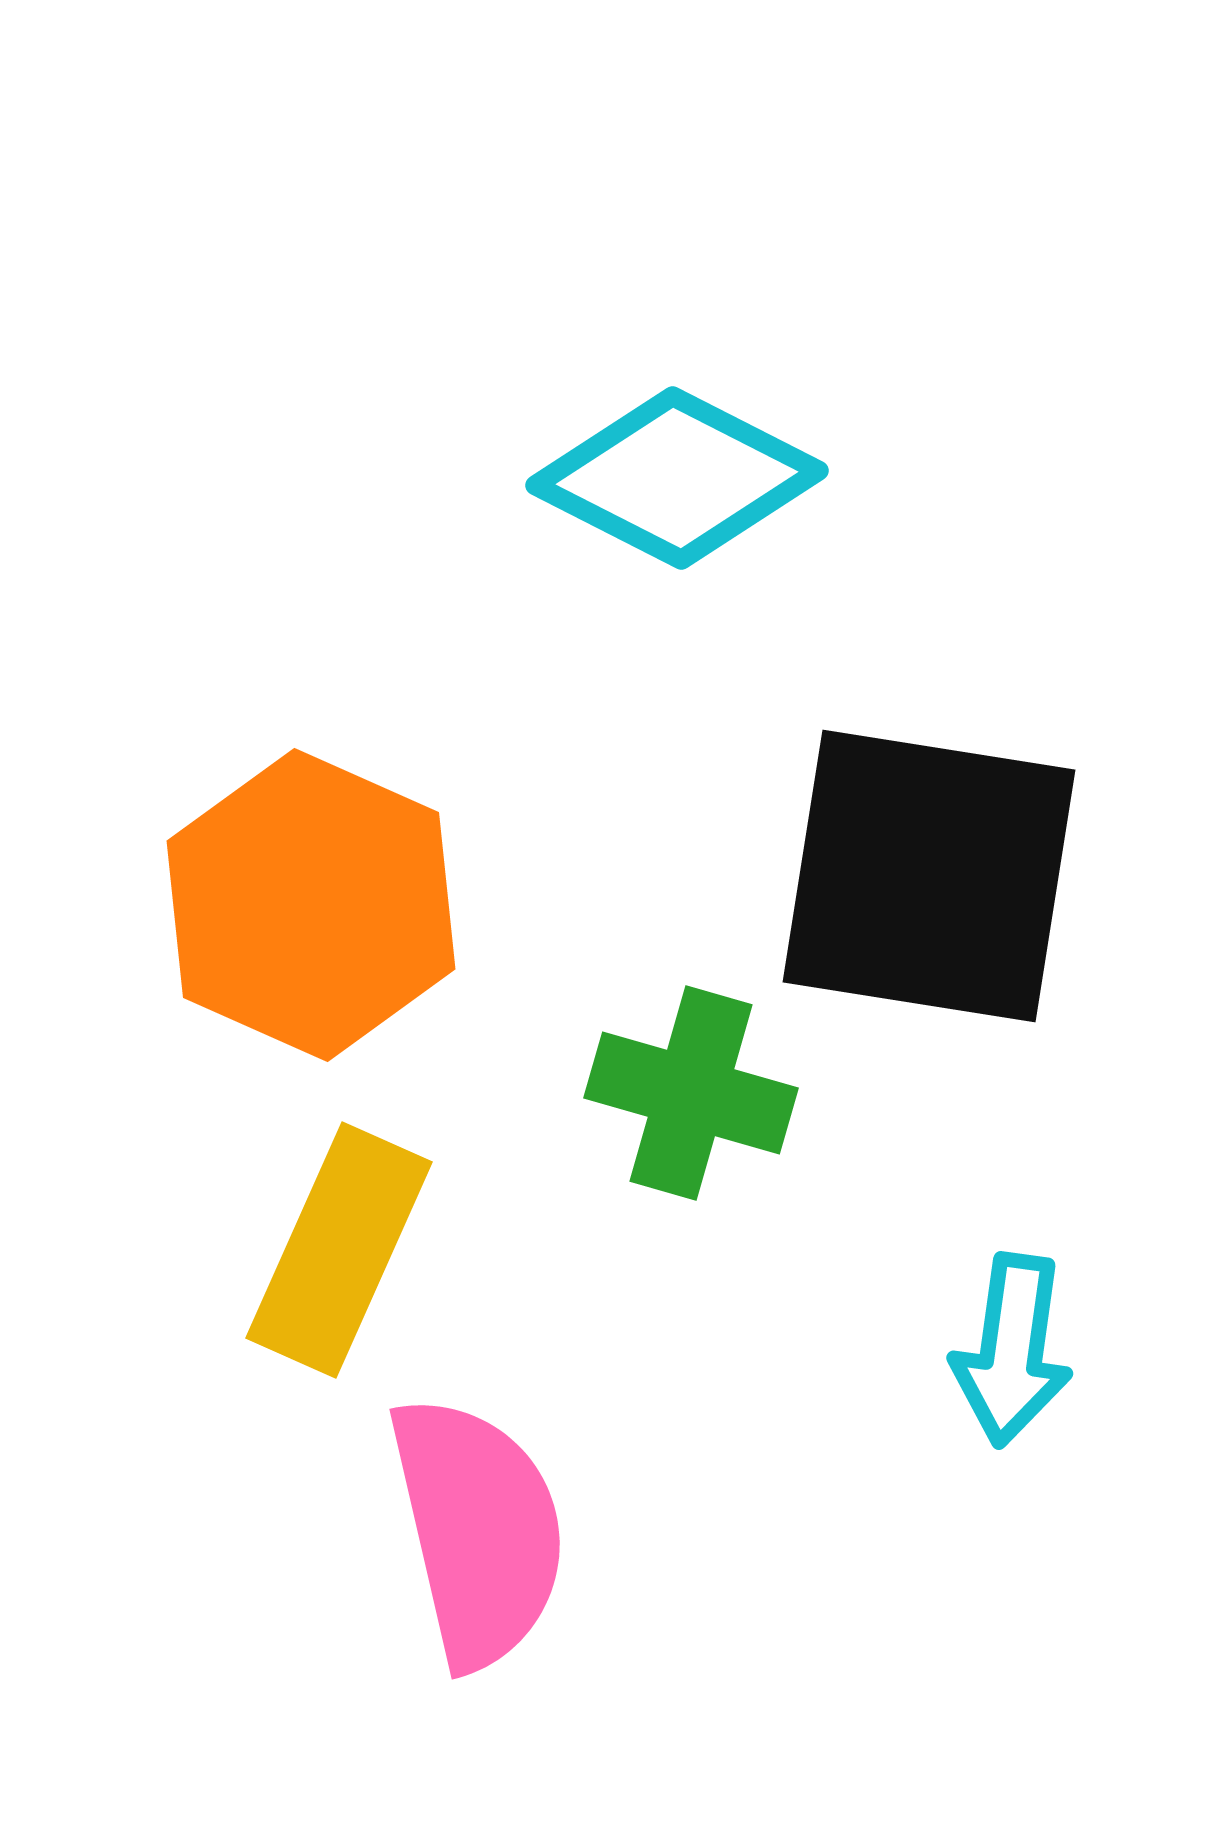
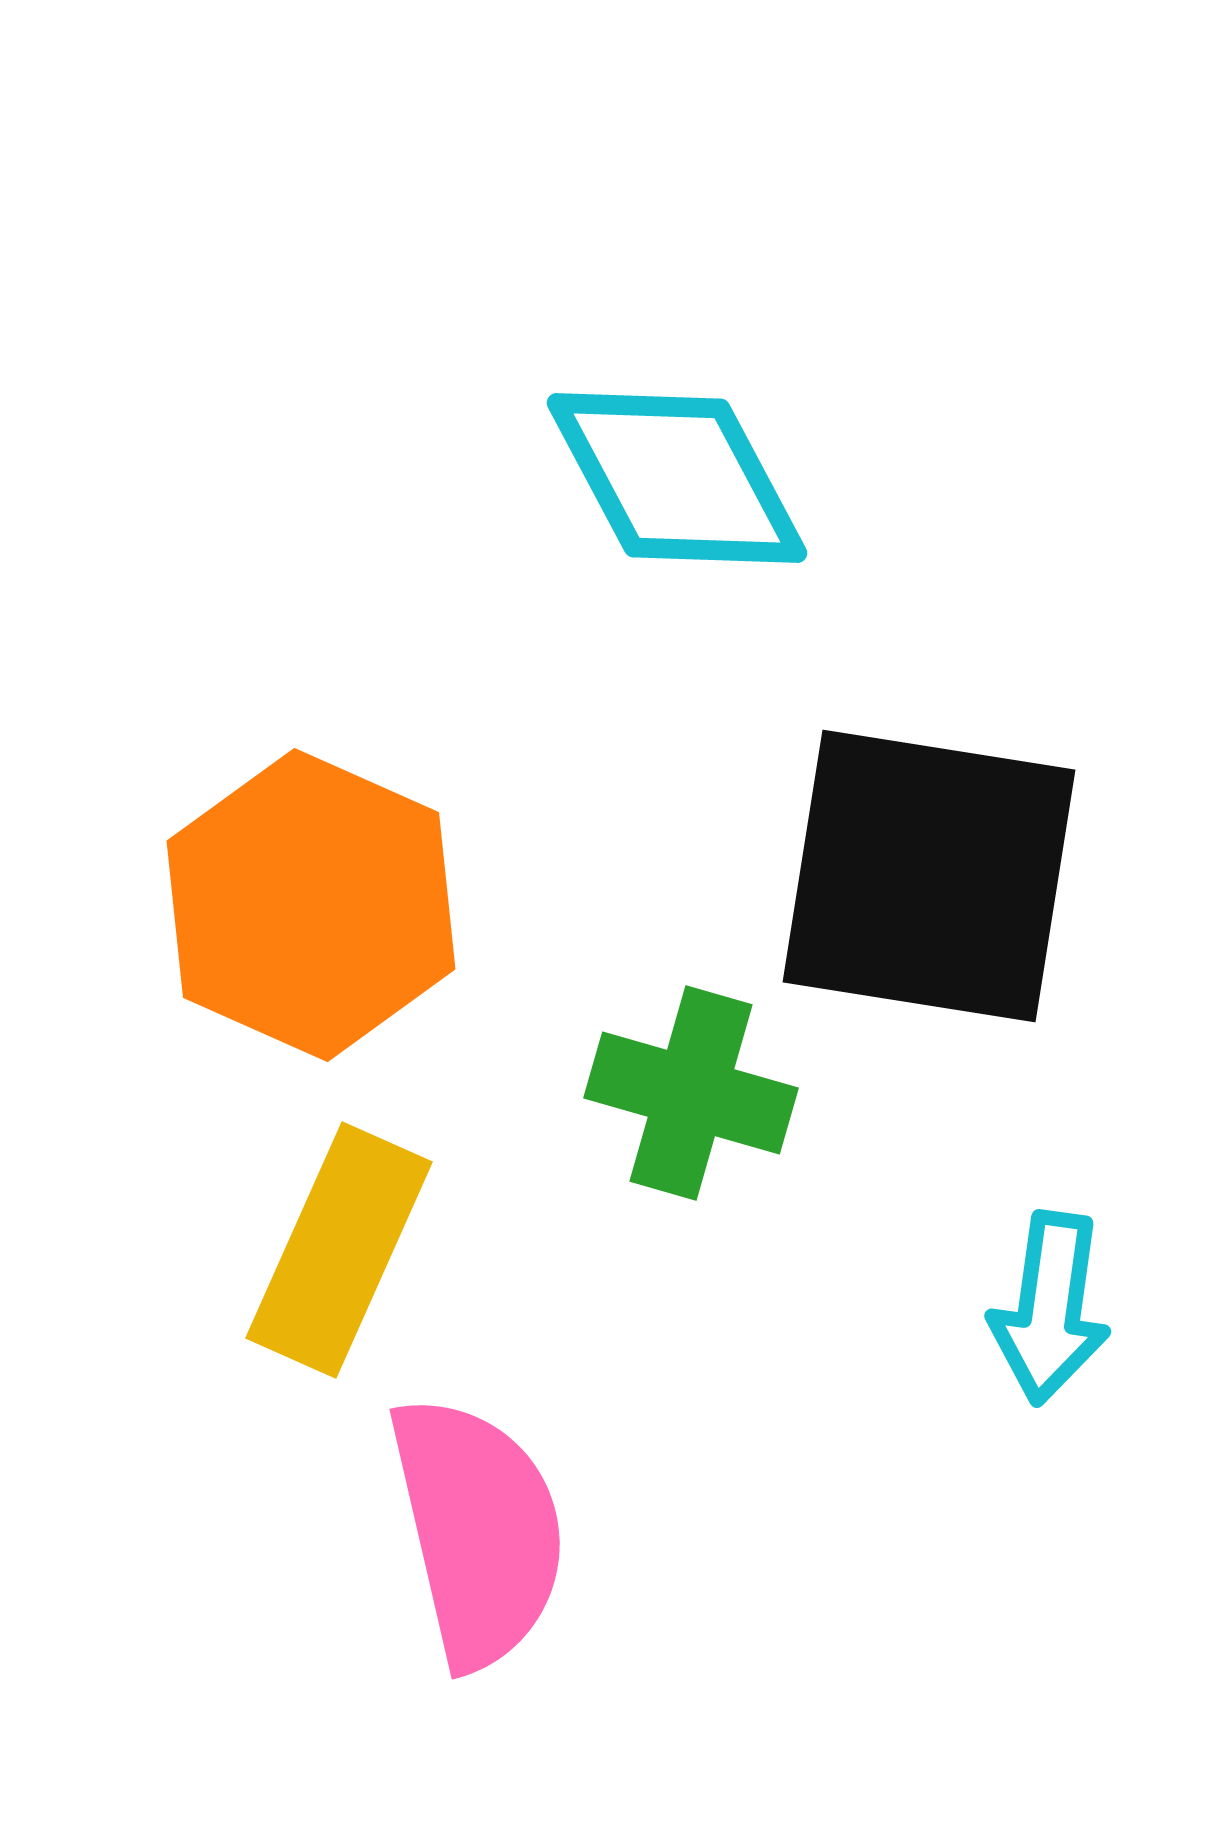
cyan diamond: rotated 35 degrees clockwise
cyan arrow: moved 38 px right, 42 px up
